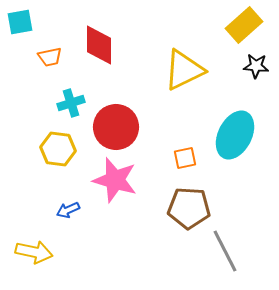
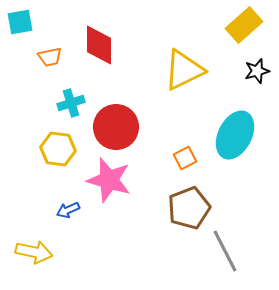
black star: moved 1 px right, 5 px down; rotated 20 degrees counterclockwise
orange square: rotated 15 degrees counterclockwise
pink star: moved 6 px left
brown pentagon: rotated 24 degrees counterclockwise
